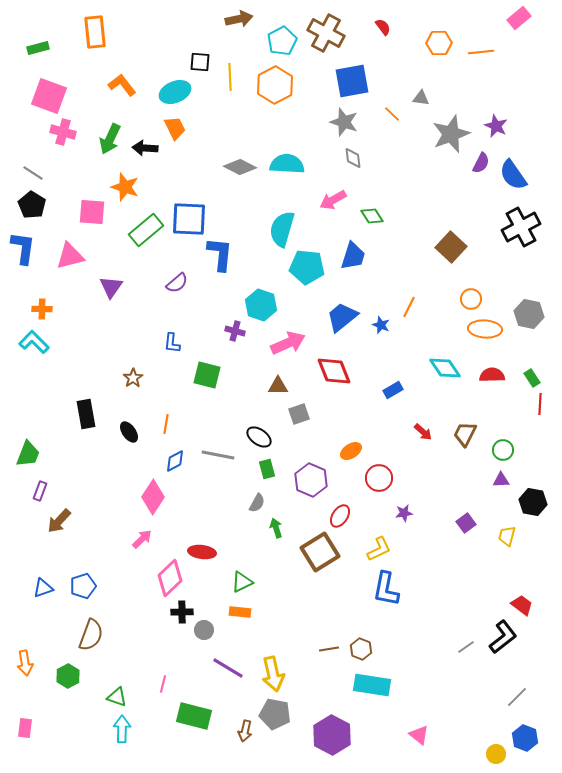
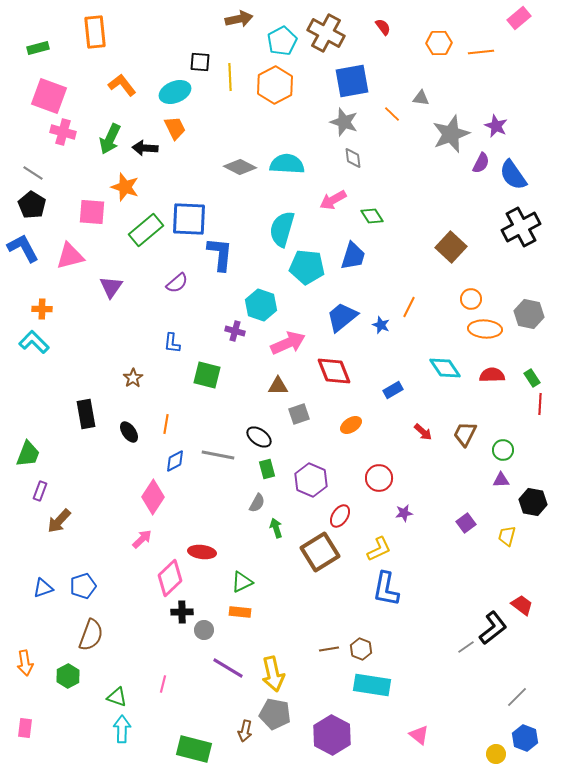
blue L-shape at (23, 248): rotated 36 degrees counterclockwise
orange ellipse at (351, 451): moved 26 px up
black L-shape at (503, 637): moved 10 px left, 9 px up
green rectangle at (194, 716): moved 33 px down
